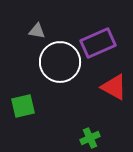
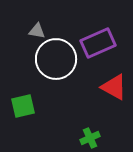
white circle: moved 4 px left, 3 px up
